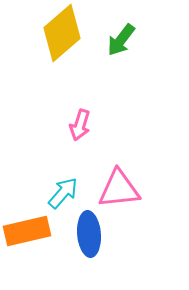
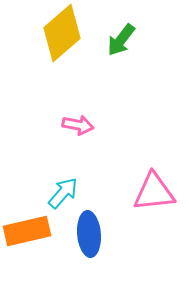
pink arrow: moved 2 px left; rotated 96 degrees counterclockwise
pink triangle: moved 35 px right, 3 px down
